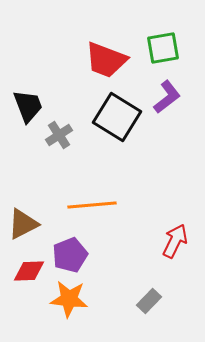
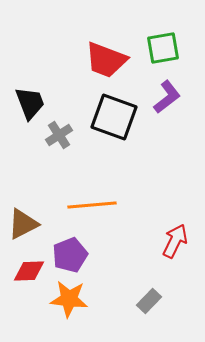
black trapezoid: moved 2 px right, 3 px up
black square: moved 3 px left; rotated 12 degrees counterclockwise
